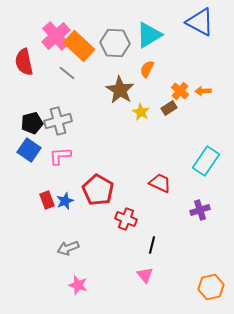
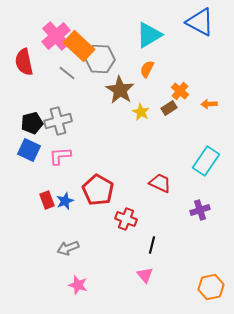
gray hexagon: moved 15 px left, 16 px down
orange arrow: moved 6 px right, 13 px down
blue square: rotated 10 degrees counterclockwise
